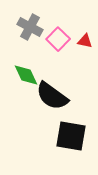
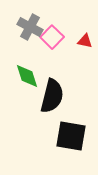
pink square: moved 6 px left, 2 px up
green diamond: moved 1 px right, 1 px down; rotated 8 degrees clockwise
black semicircle: rotated 112 degrees counterclockwise
